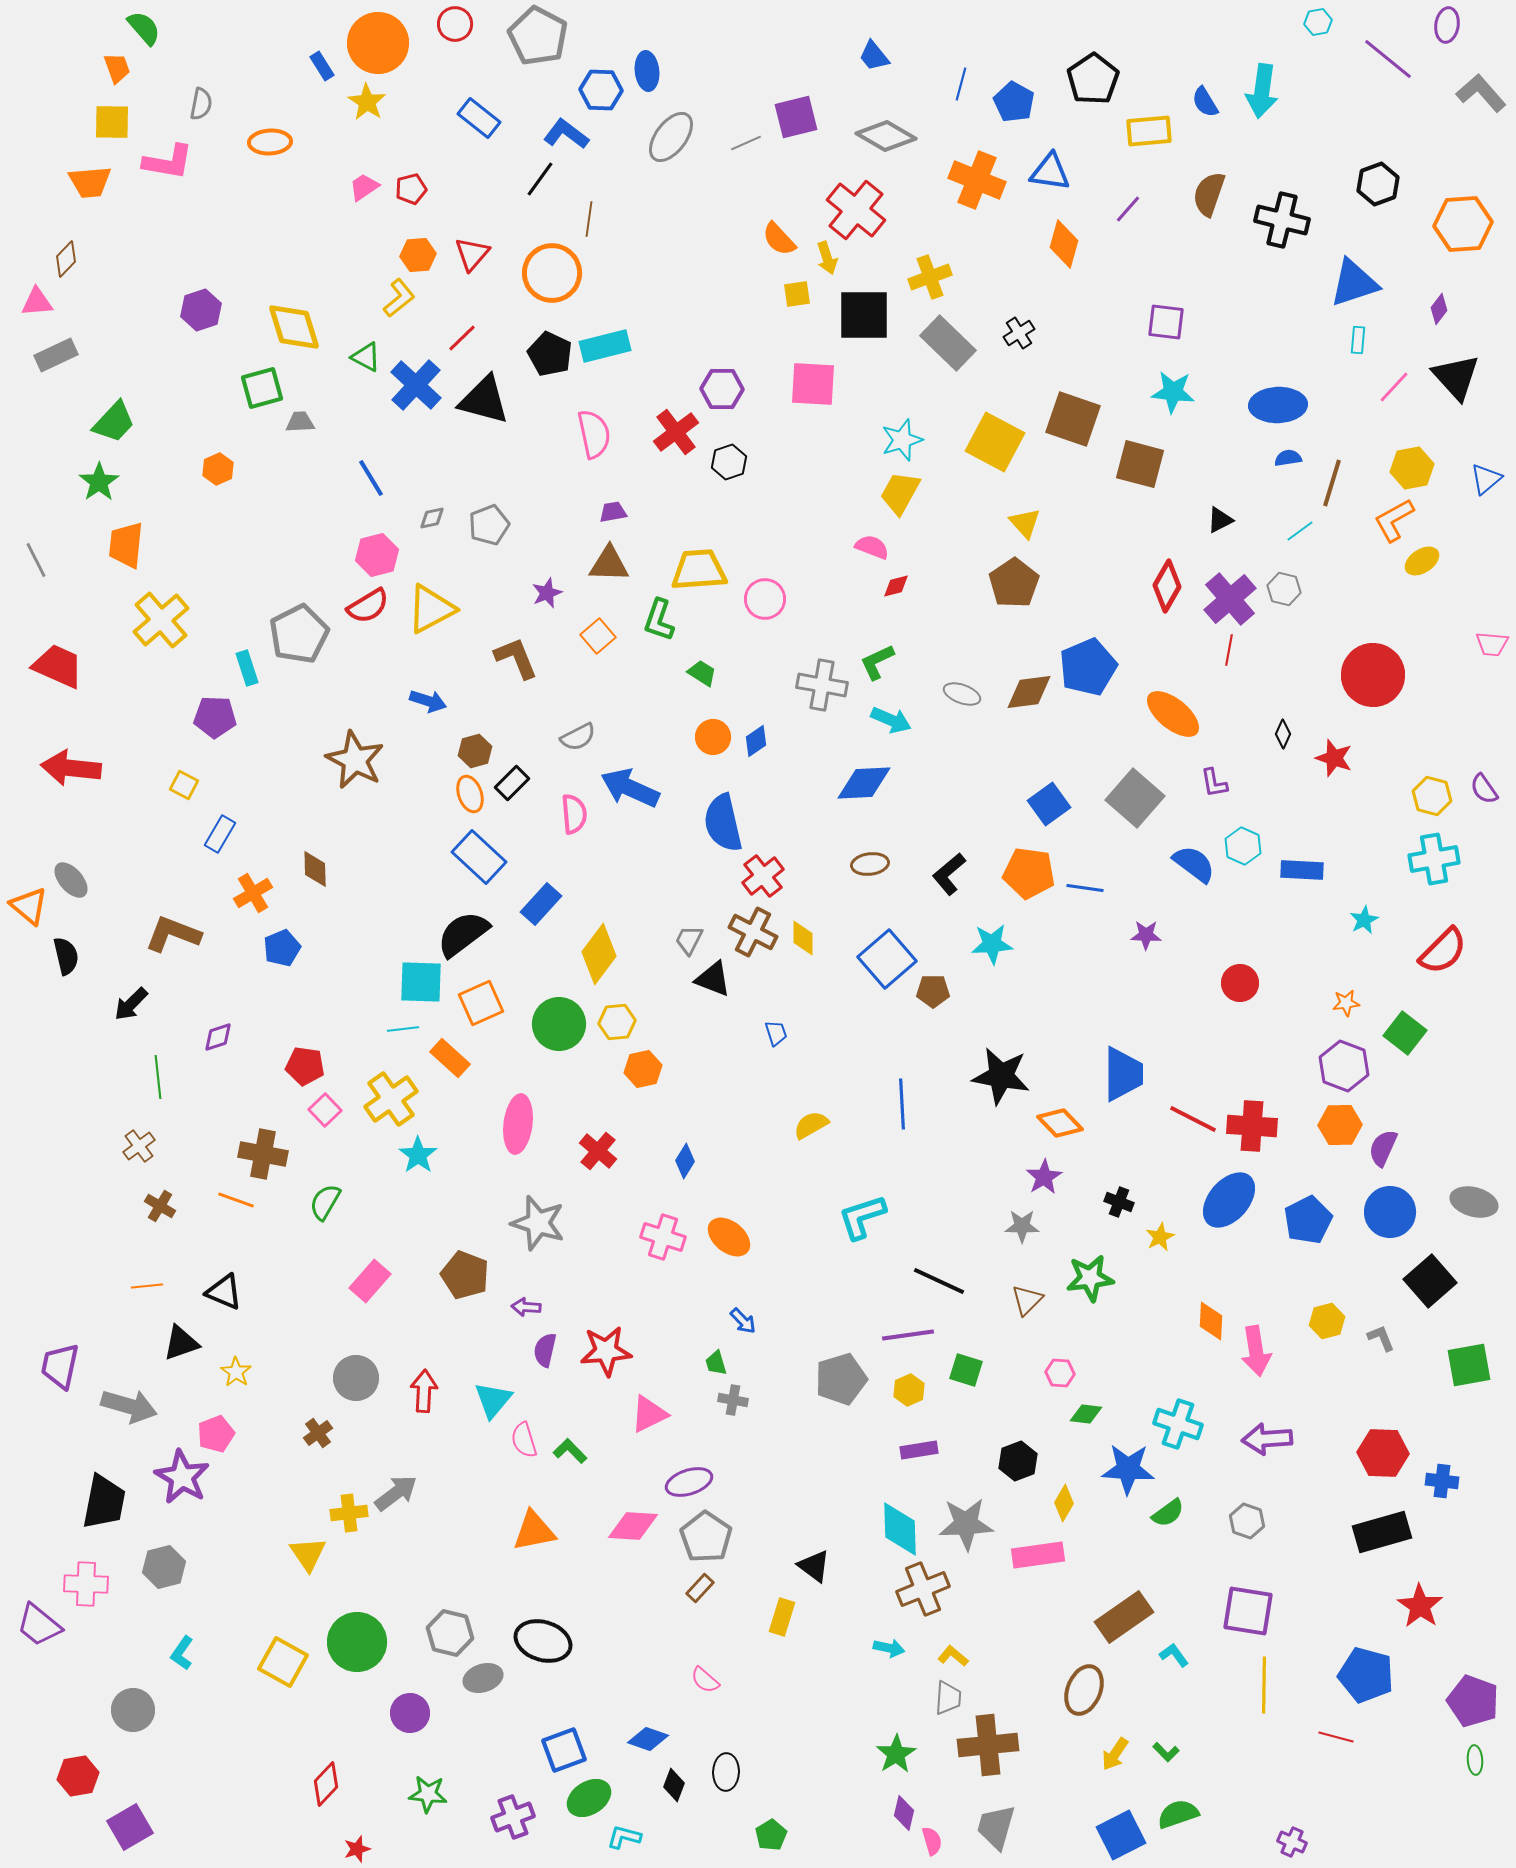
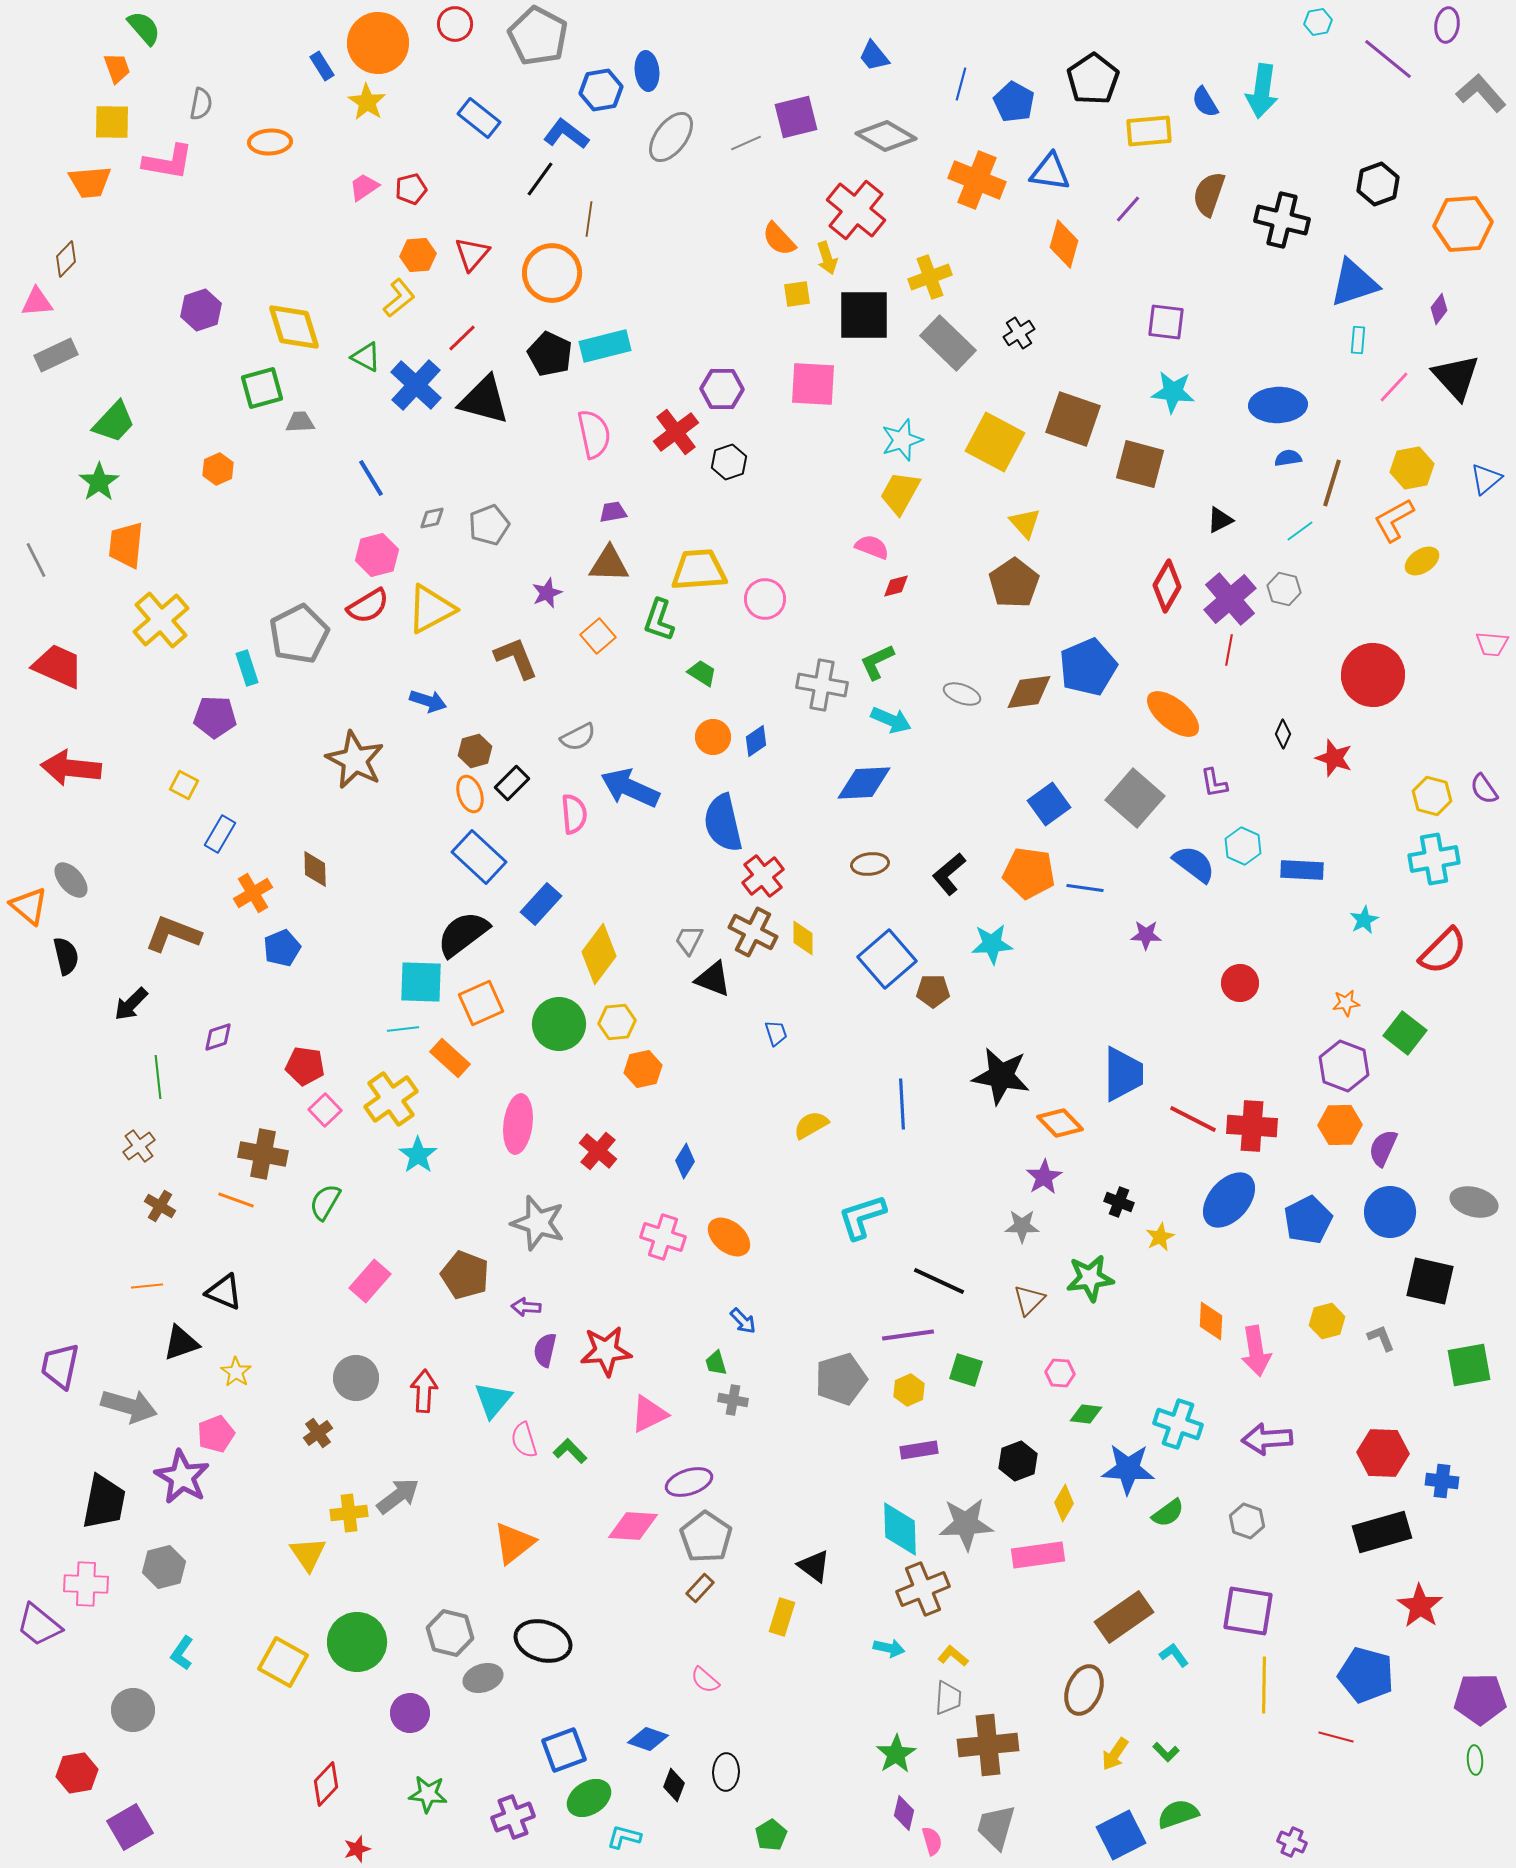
blue hexagon at (601, 90): rotated 12 degrees counterclockwise
black square at (1430, 1281): rotated 36 degrees counterclockwise
brown triangle at (1027, 1300): moved 2 px right
gray arrow at (396, 1493): moved 2 px right, 3 px down
orange triangle at (534, 1531): moved 20 px left, 12 px down; rotated 27 degrees counterclockwise
purple pentagon at (1473, 1701): moved 7 px right, 2 px up; rotated 21 degrees counterclockwise
red hexagon at (78, 1776): moved 1 px left, 3 px up
